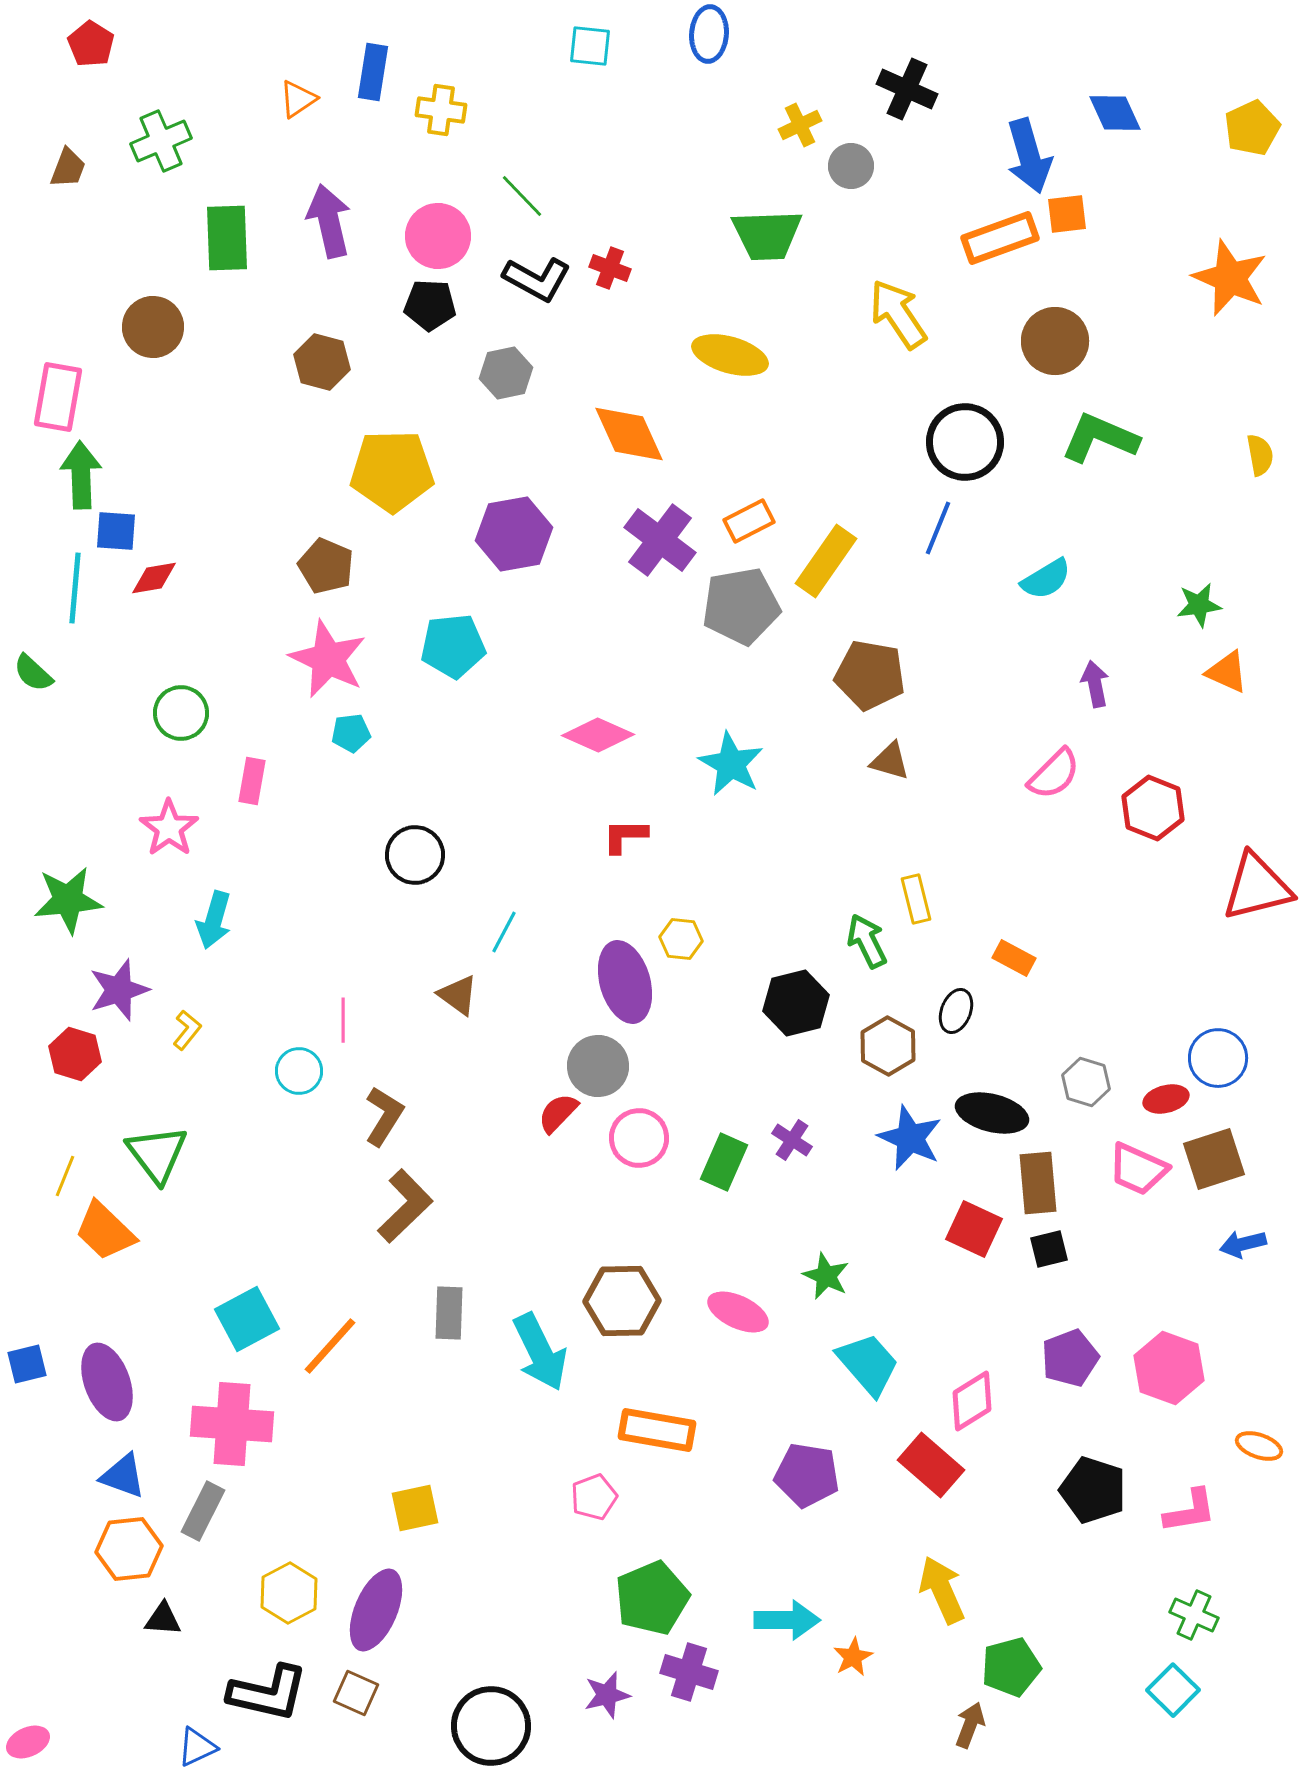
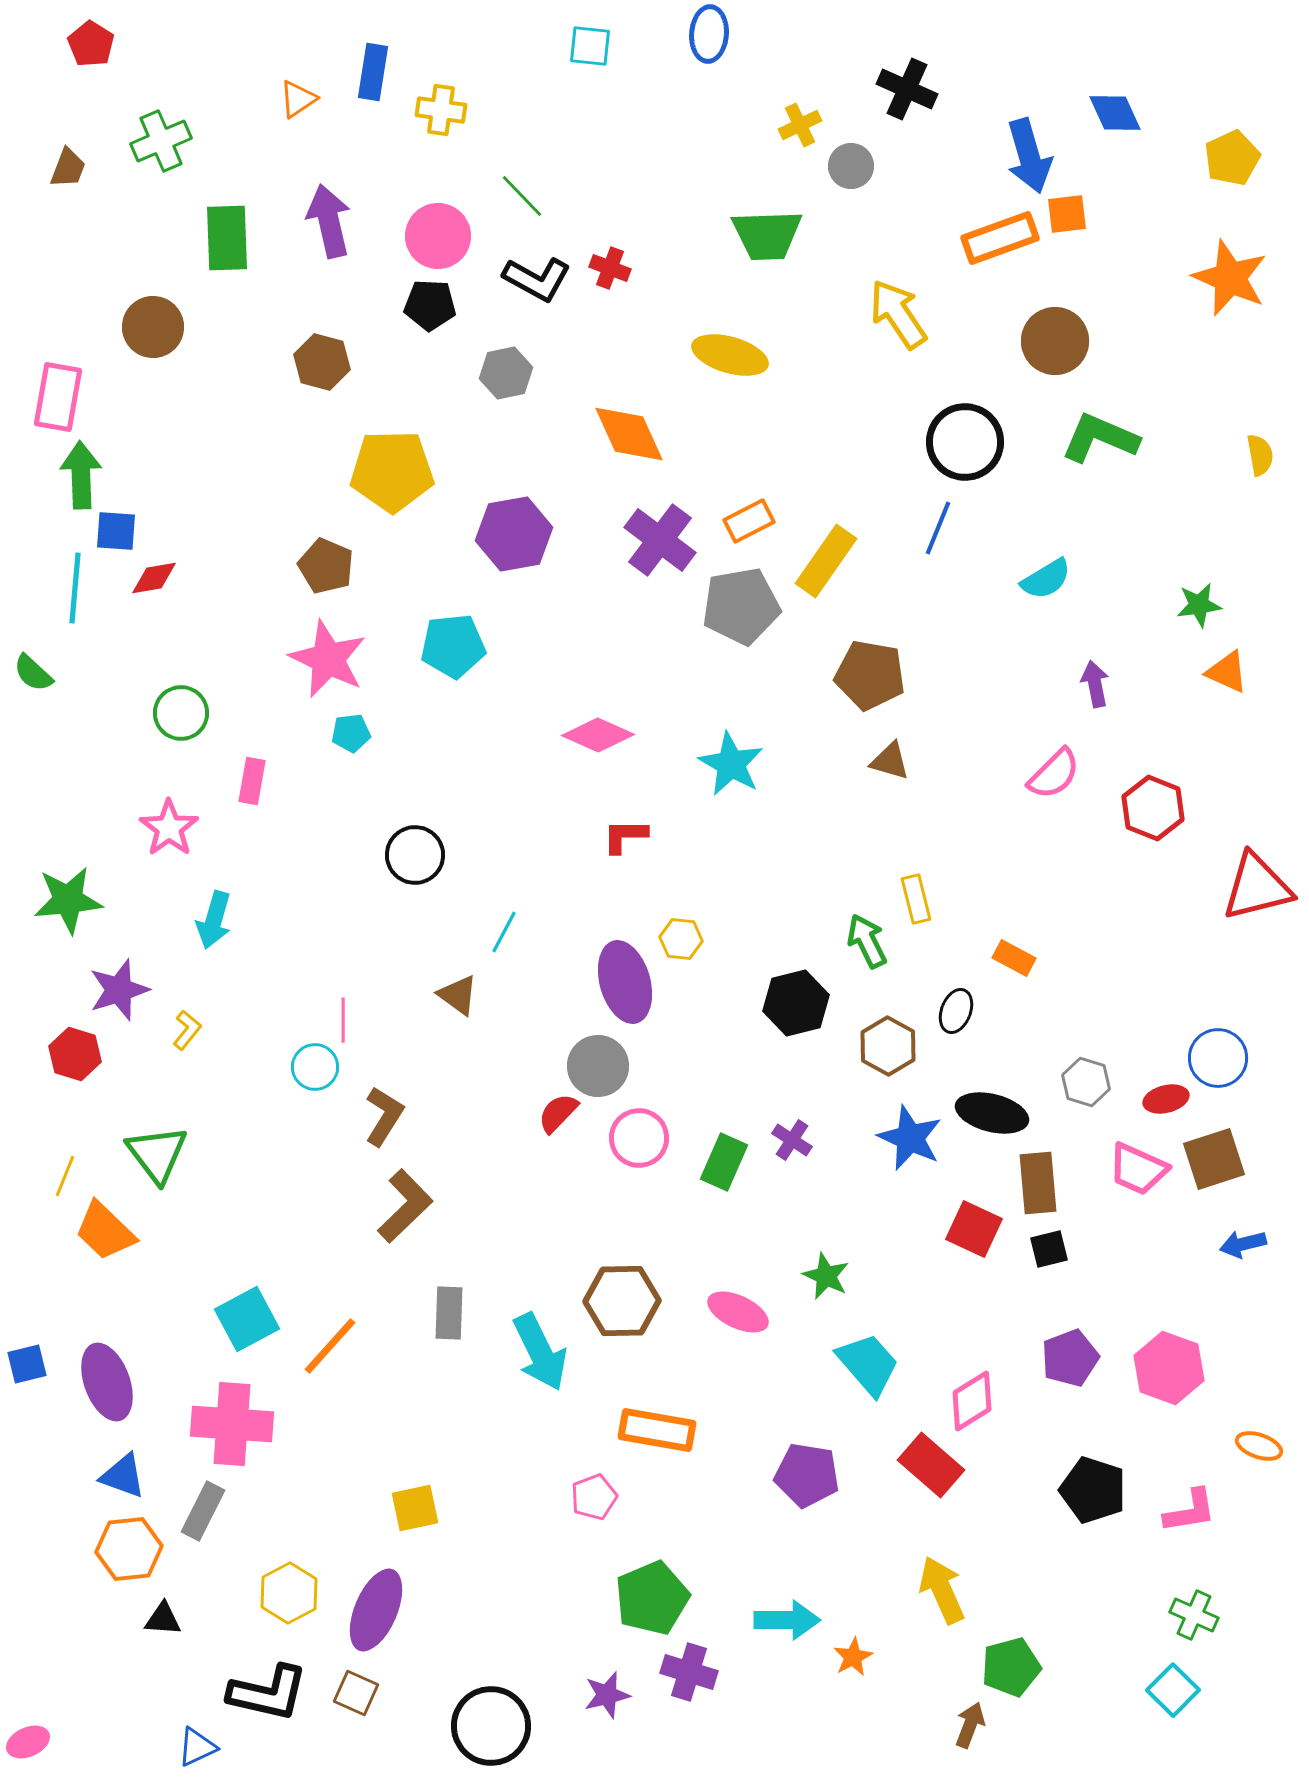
yellow pentagon at (1252, 128): moved 20 px left, 30 px down
cyan circle at (299, 1071): moved 16 px right, 4 px up
